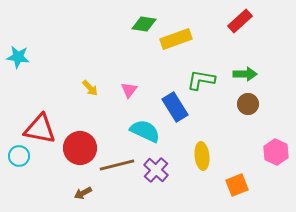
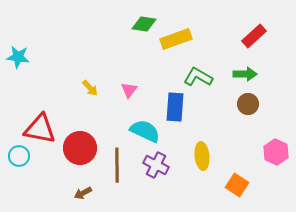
red rectangle: moved 14 px right, 15 px down
green L-shape: moved 3 px left, 3 px up; rotated 20 degrees clockwise
blue rectangle: rotated 36 degrees clockwise
brown line: rotated 76 degrees counterclockwise
purple cross: moved 5 px up; rotated 15 degrees counterclockwise
orange square: rotated 35 degrees counterclockwise
